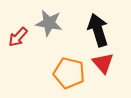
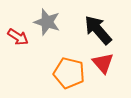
gray star: moved 2 px left, 1 px up; rotated 8 degrees clockwise
black arrow: rotated 24 degrees counterclockwise
red arrow: rotated 100 degrees counterclockwise
